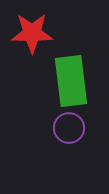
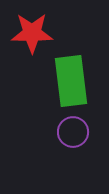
purple circle: moved 4 px right, 4 px down
